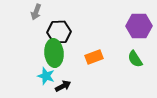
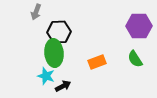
orange rectangle: moved 3 px right, 5 px down
